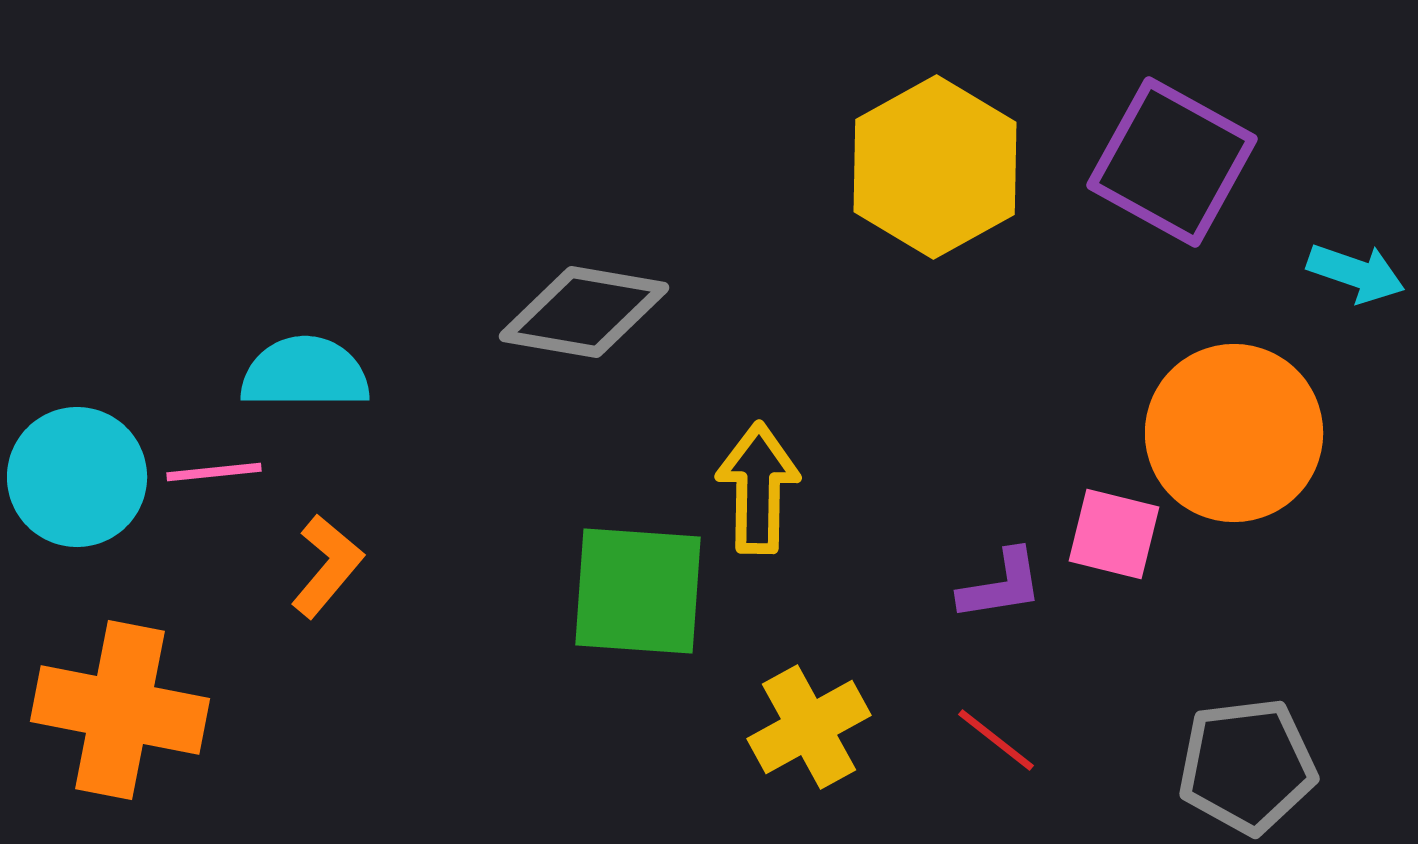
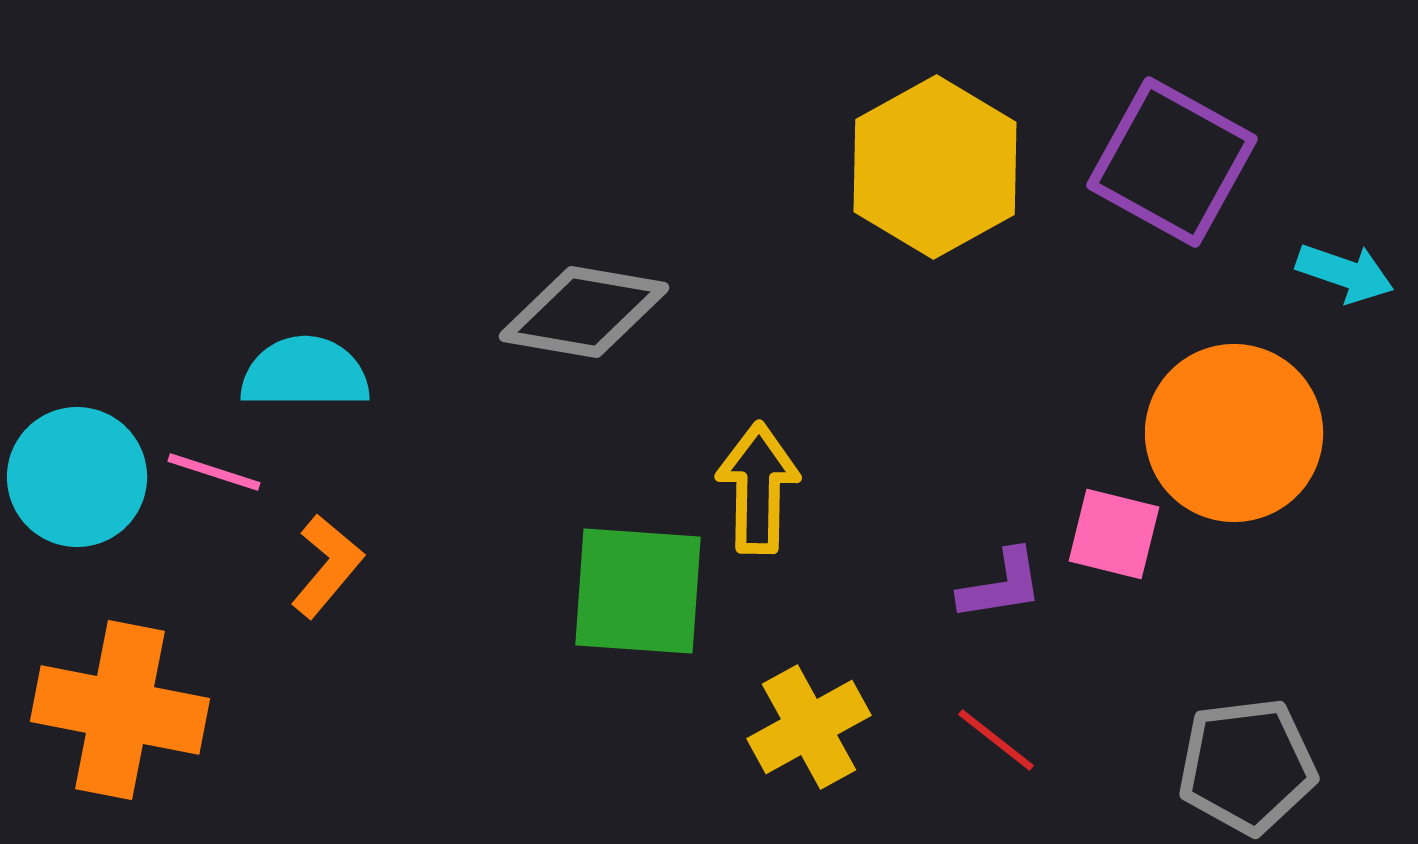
cyan arrow: moved 11 px left
pink line: rotated 24 degrees clockwise
